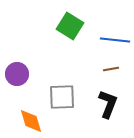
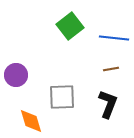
green square: rotated 20 degrees clockwise
blue line: moved 1 px left, 2 px up
purple circle: moved 1 px left, 1 px down
